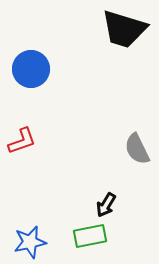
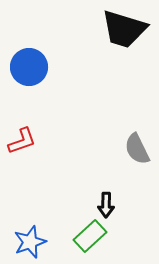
blue circle: moved 2 px left, 2 px up
black arrow: rotated 30 degrees counterclockwise
green rectangle: rotated 32 degrees counterclockwise
blue star: rotated 8 degrees counterclockwise
